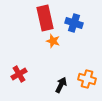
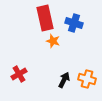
black arrow: moved 3 px right, 5 px up
